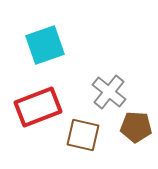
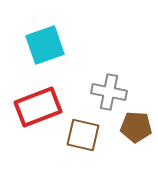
gray cross: rotated 28 degrees counterclockwise
